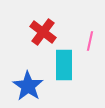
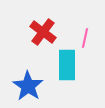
pink line: moved 5 px left, 3 px up
cyan rectangle: moved 3 px right
